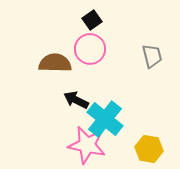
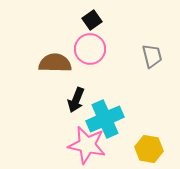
black arrow: rotated 95 degrees counterclockwise
cyan cross: rotated 27 degrees clockwise
